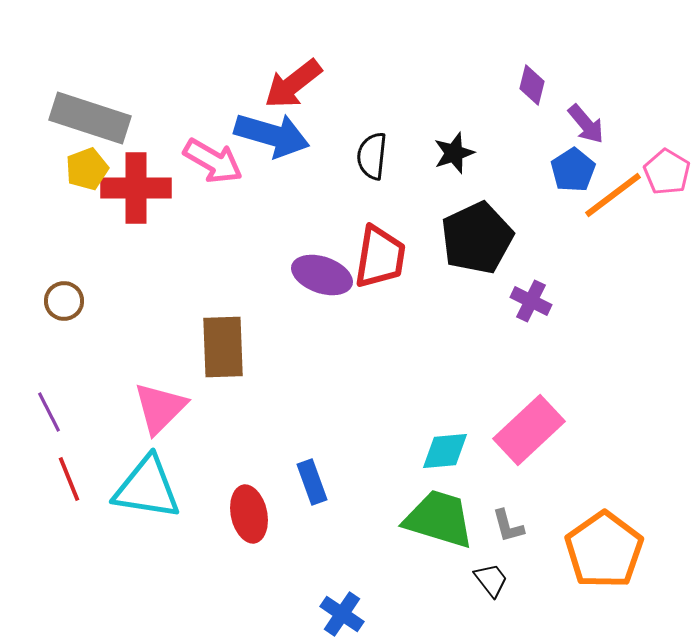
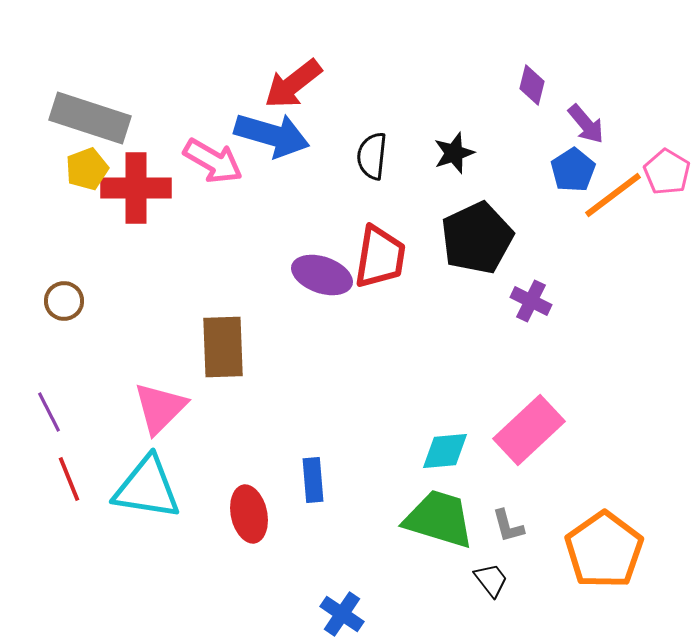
blue rectangle: moved 1 px right, 2 px up; rotated 15 degrees clockwise
